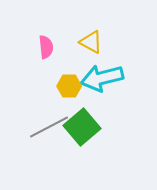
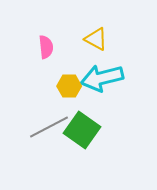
yellow triangle: moved 5 px right, 3 px up
green square: moved 3 px down; rotated 15 degrees counterclockwise
